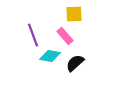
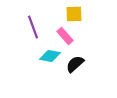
purple line: moved 8 px up
black semicircle: moved 1 px down
